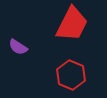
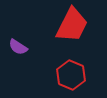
red trapezoid: moved 1 px down
